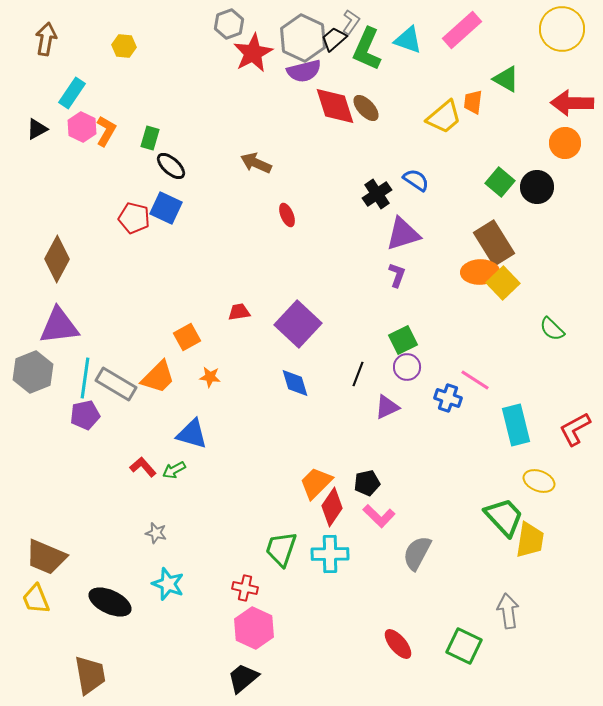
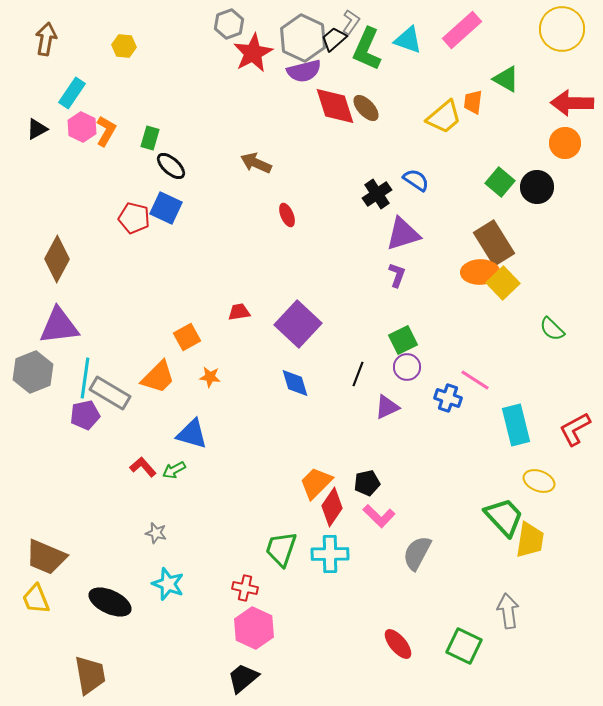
gray rectangle at (116, 384): moved 6 px left, 9 px down
